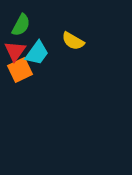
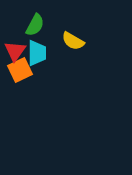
green semicircle: moved 14 px right
cyan trapezoid: rotated 36 degrees counterclockwise
